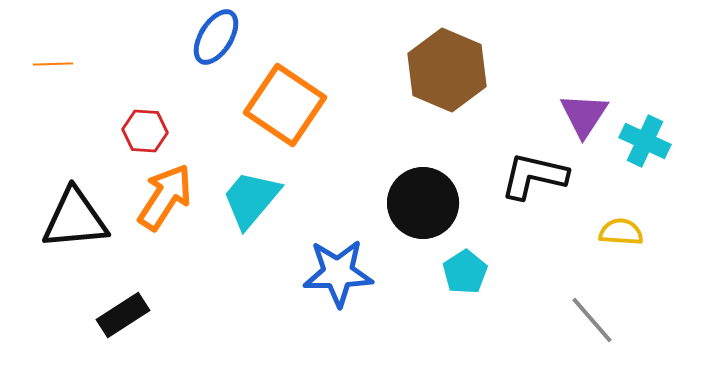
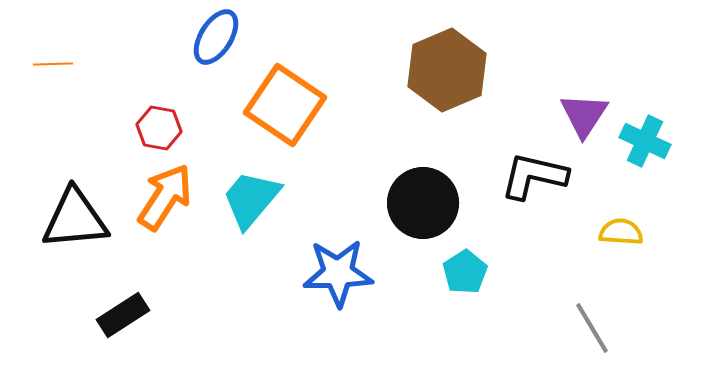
brown hexagon: rotated 14 degrees clockwise
red hexagon: moved 14 px right, 3 px up; rotated 6 degrees clockwise
gray line: moved 8 px down; rotated 10 degrees clockwise
